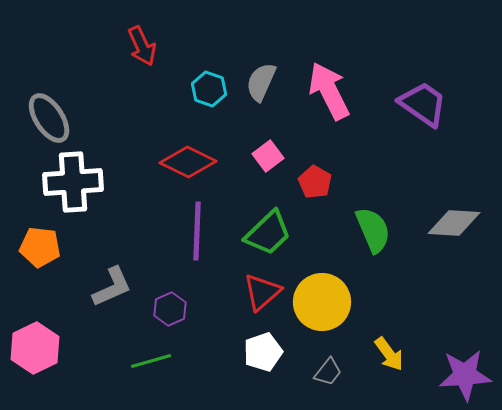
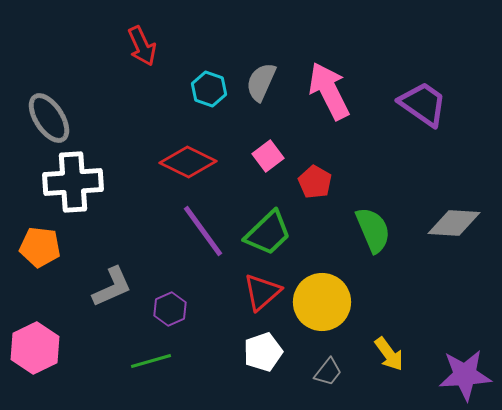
purple line: moved 6 px right; rotated 38 degrees counterclockwise
